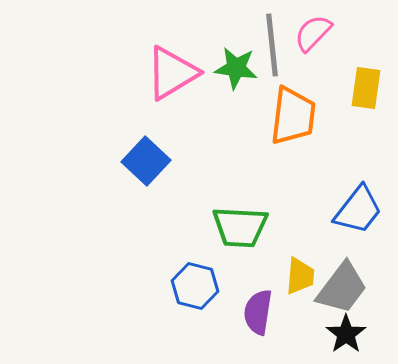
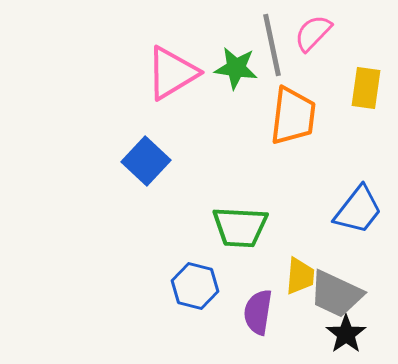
gray line: rotated 6 degrees counterclockwise
gray trapezoid: moved 6 px left, 6 px down; rotated 78 degrees clockwise
